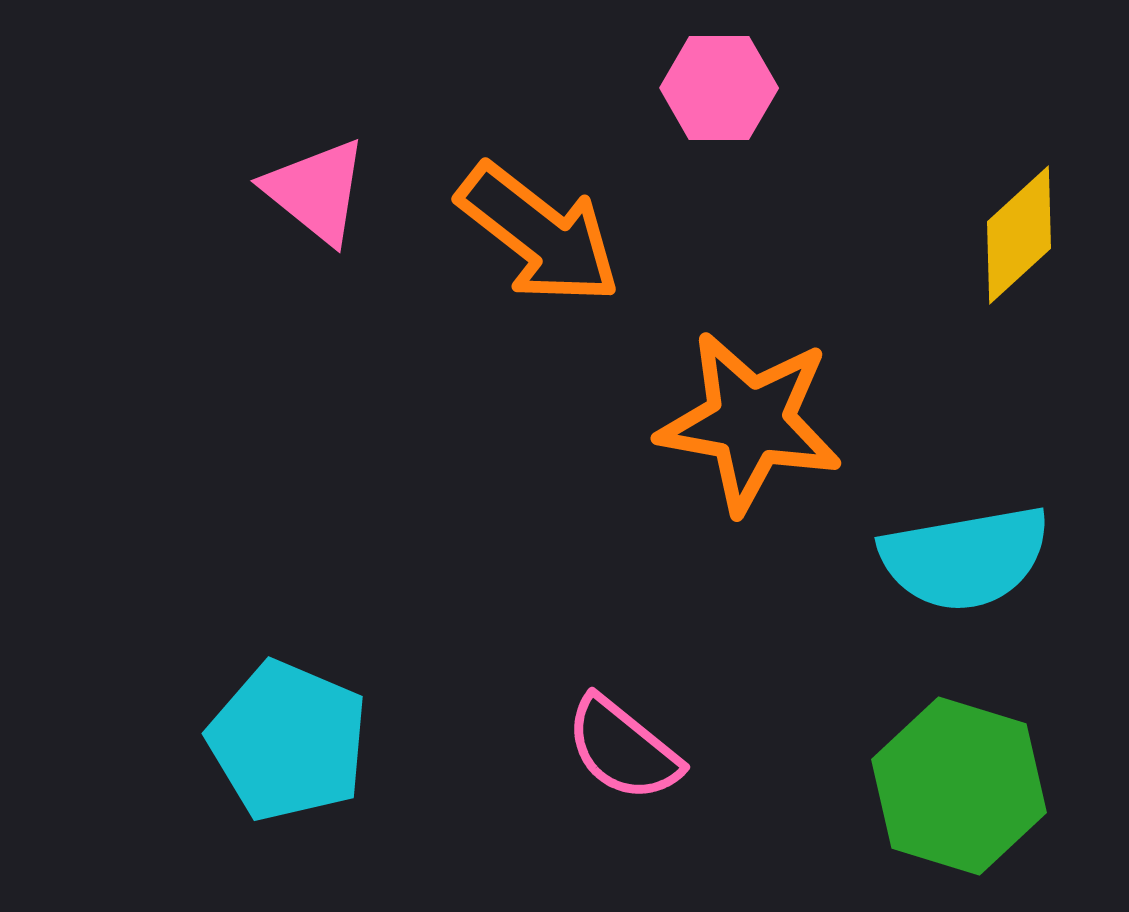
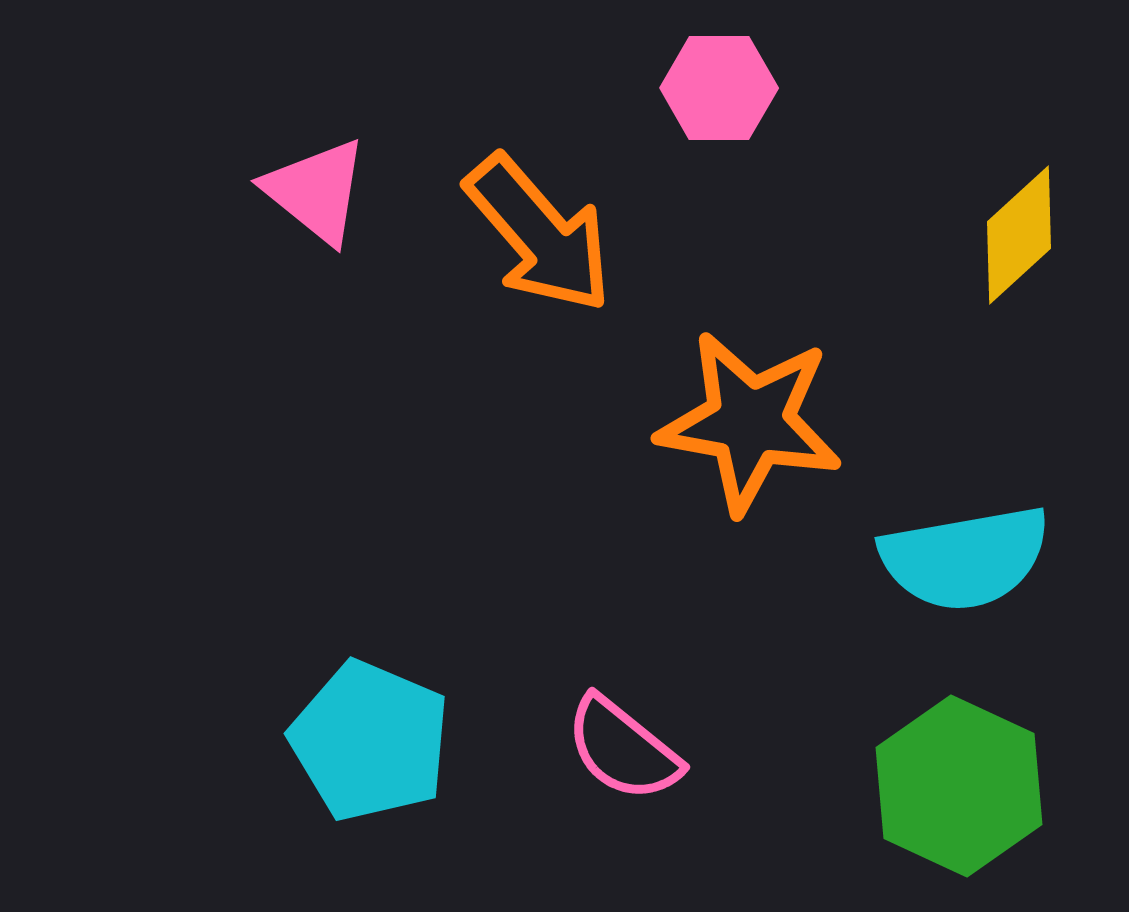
orange arrow: rotated 11 degrees clockwise
cyan pentagon: moved 82 px right
green hexagon: rotated 8 degrees clockwise
